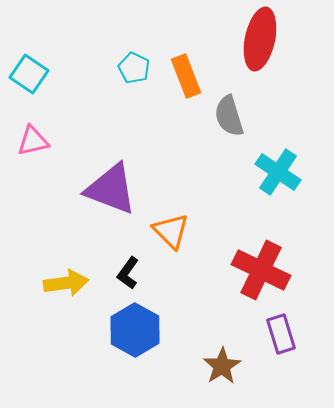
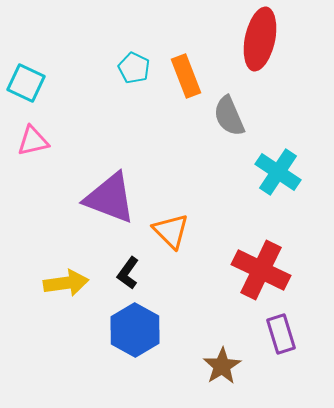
cyan square: moved 3 px left, 9 px down; rotated 9 degrees counterclockwise
gray semicircle: rotated 6 degrees counterclockwise
purple triangle: moved 1 px left, 9 px down
